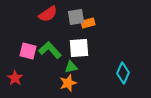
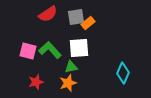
orange rectangle: rotated 24 degrees counterclockwise
red star: moved 21 px right, 4 px down; rotated 21 degrees clockwise
